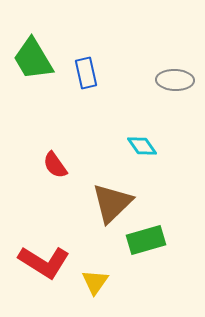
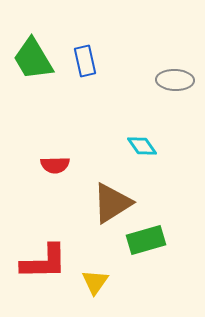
blue rectangle: moved 1 px left, 12 px up
red semicircle: rotated 56 degrees counterclockwise
brown triangle: rotated 12 degrees clockwise
red L-shape: rotated 33 degrees counterclockwise
